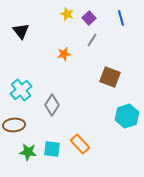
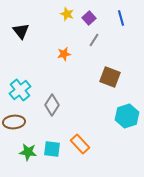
gray line: moved 2 px right
cyan cross: moved 1 px left
brown ellipse: moved 3 px up
